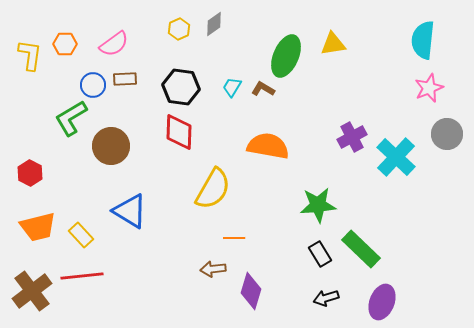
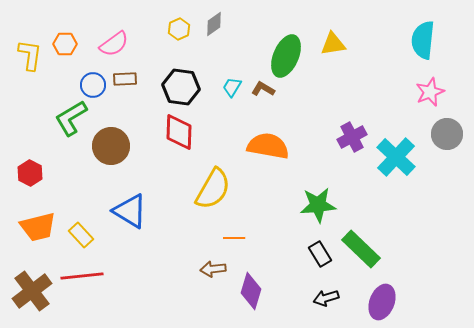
pink star: moved 1 px right, 4 px down
